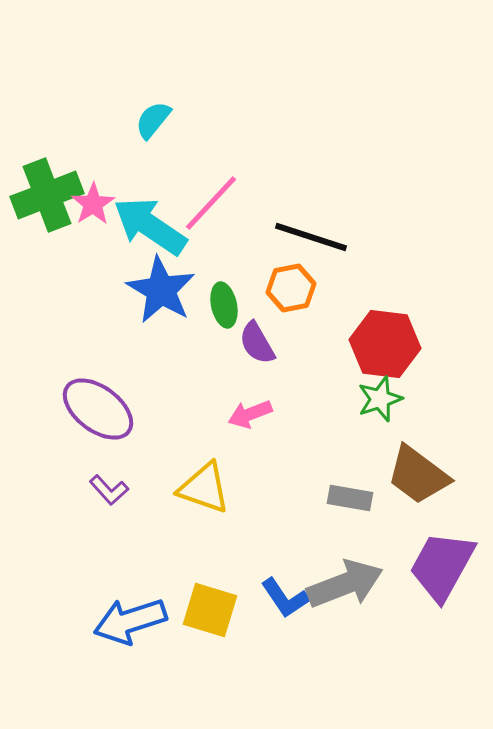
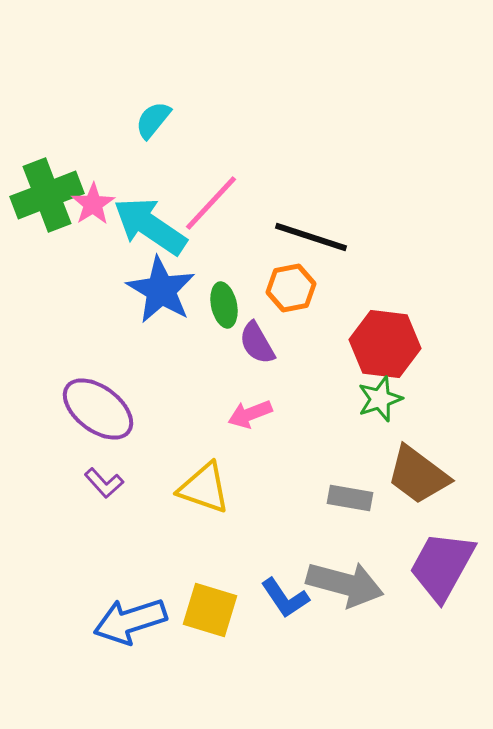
purple L-shape: moved 5 px left, 7 px up
gray arrow: rotated 36 degrees clockwise
